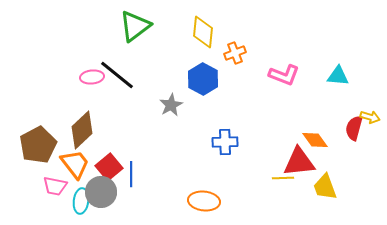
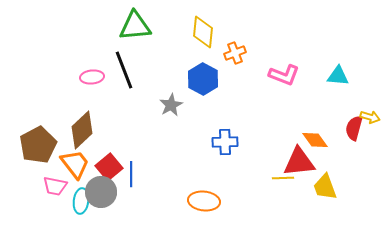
green triangle: rotated 32 degrees clockwise
black line: moved 7 px right, 5 px up; rotated 30 degrees clockwise
